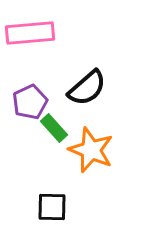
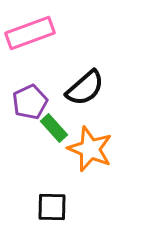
pink rectangle: rotated 15 degrees counterclockwise
black semicircle: moved 2 px left
orange star: moved 1 px left, 1 px up
